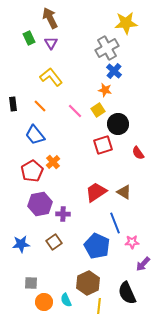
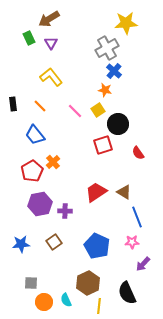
brown arrow: moved 1 px left, 1 px down; rotated 95 degrees counterclockwise
purple cross: moved 2 px right, 3 px up
blue line: moved 22 px right, 6 px up
